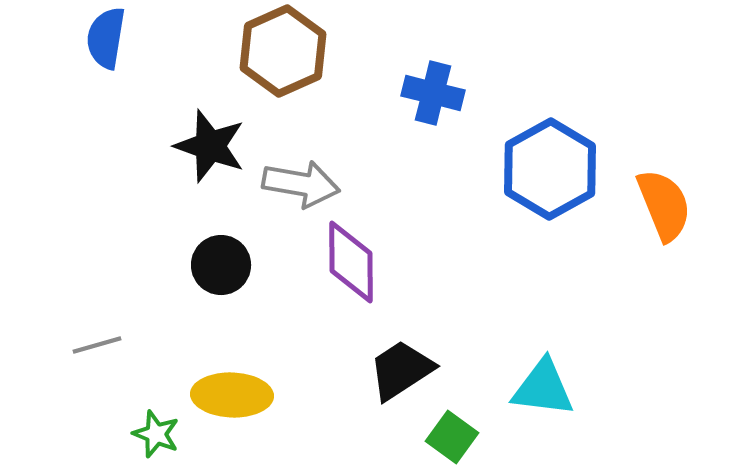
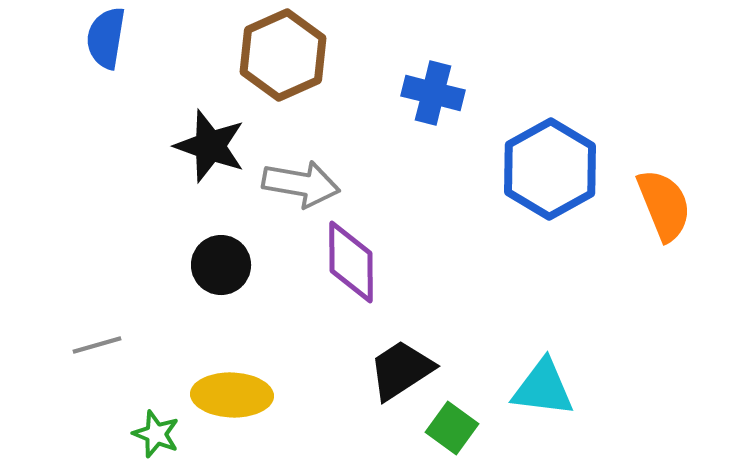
brown hexagon: moved 4 px down
green square: moved 9 px up
